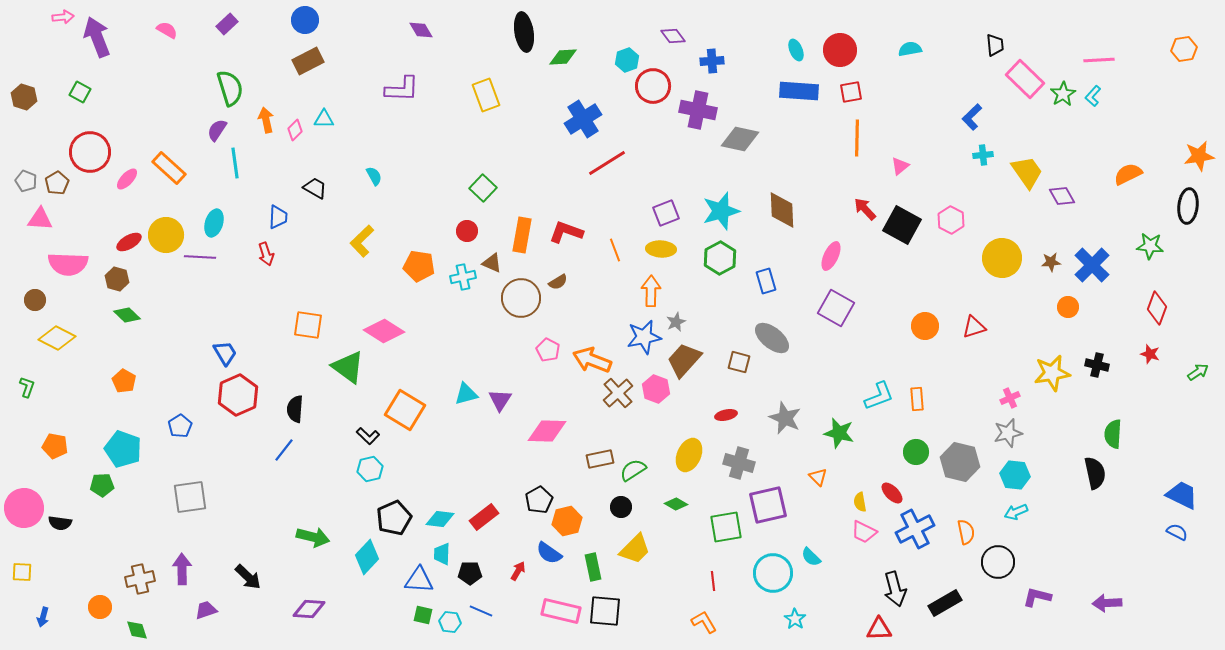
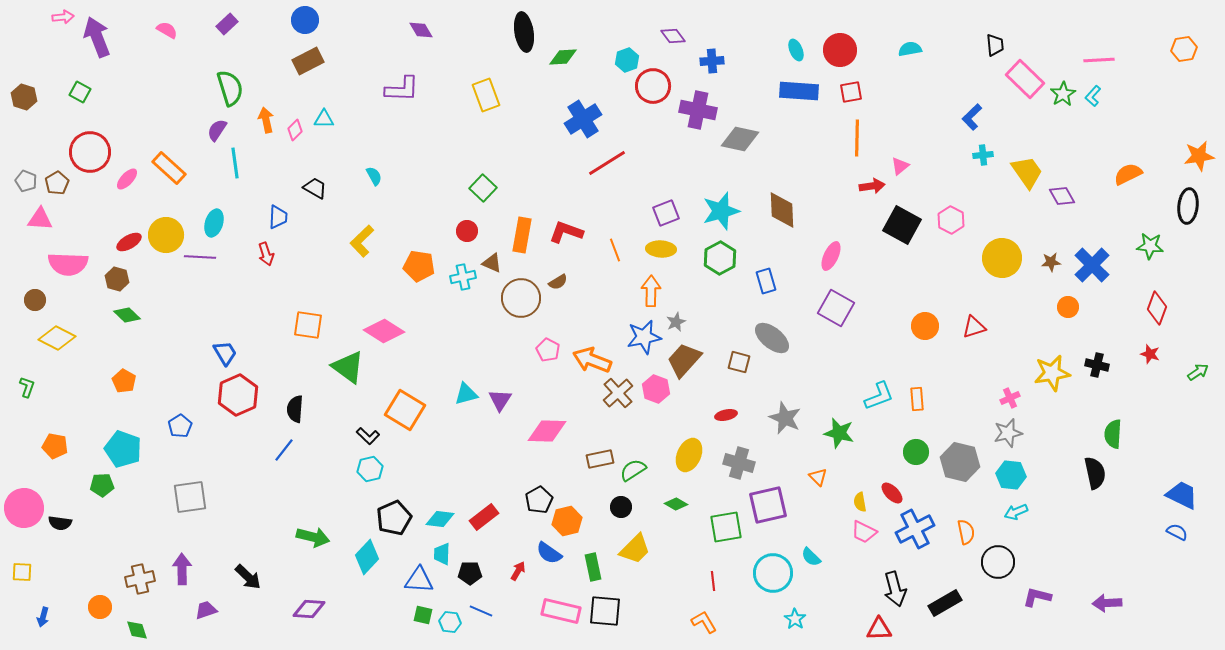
red arrow at (865, 209): moved 7 px right, 23 px up; rotated 125 degrees clockwise
cyan hexagon at (1015, 475): moved 4 px left
